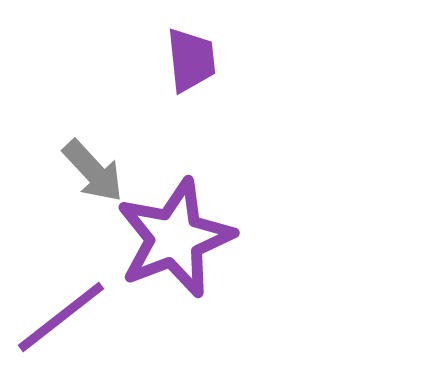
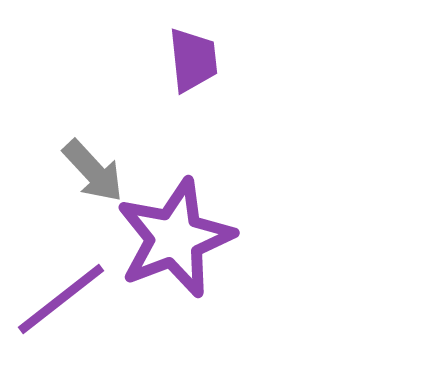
purple trapezoid: moved 2 px right
purple line: moved 18 px up
